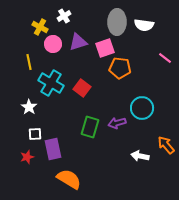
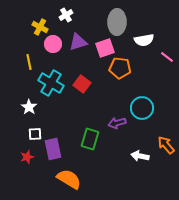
white cross: moved 2 px right, 1 px up
white semicircle: moved 15 px down; rotated 18 degrees counterclockwise
pink line: moved 2 px right, 1 px up
red square: moved 4 px up
green rectangle: moved 12 px down
